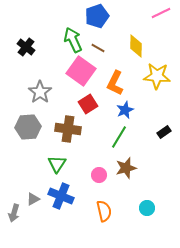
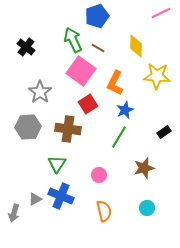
brown star: moved 18 px right
gray triangle: moved 2 px right
